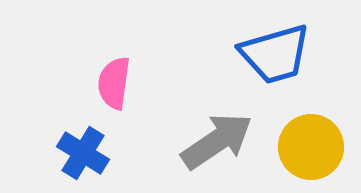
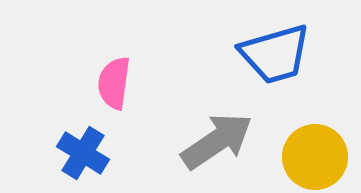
yellow circle: moved 4 px right, 10 px down
